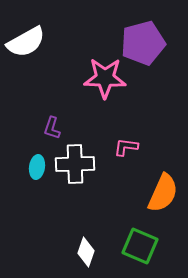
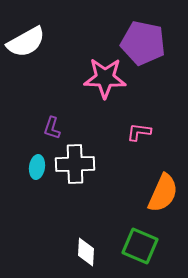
purple pentagon: rotated 27 degrees clockwise
pink L-shape: moved 13 px right, 15 px up
white diamond: rotated 16 degrees counterclockwise
